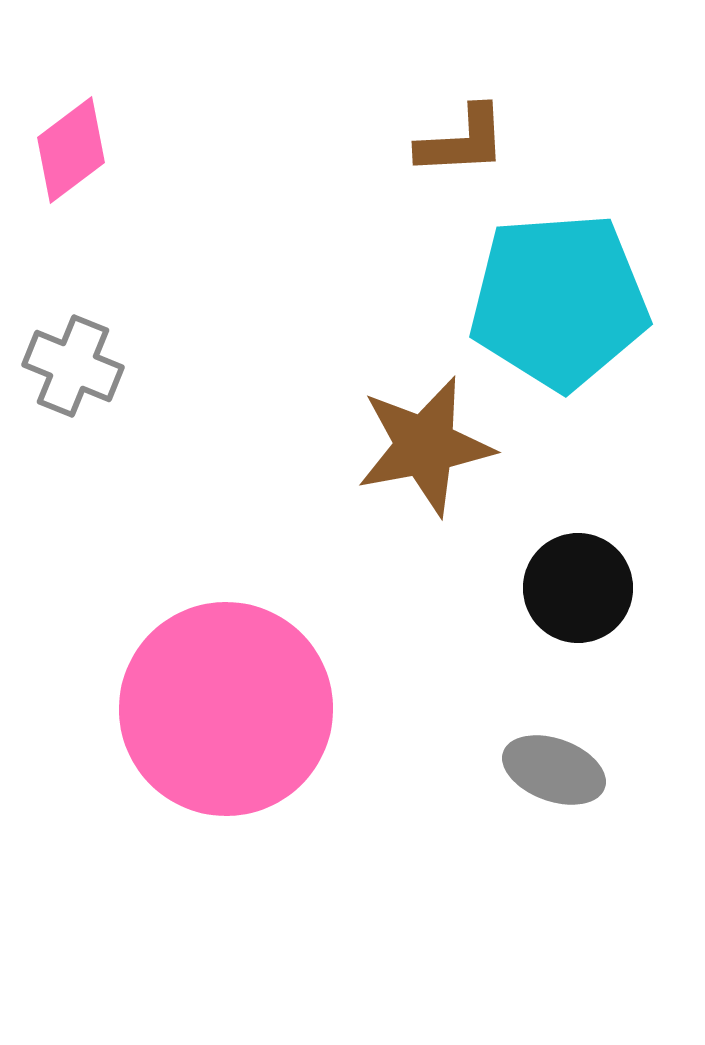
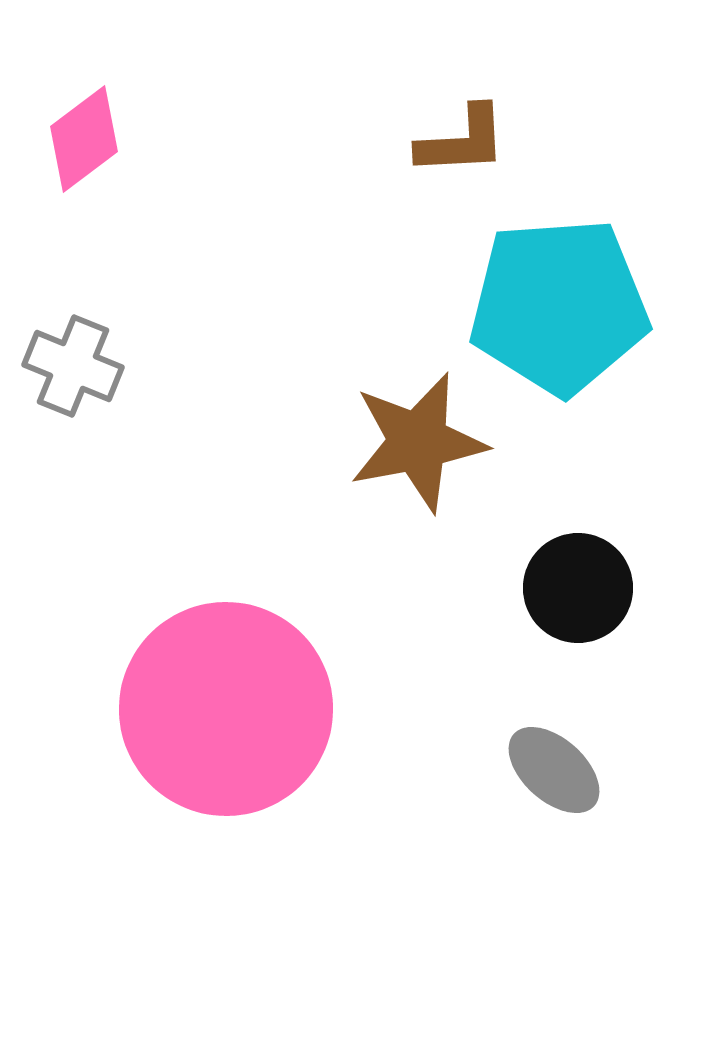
pink diamond: moved 13 px right, 11 px up
cyan pentagon: moved 5 px down
brown star: moved 7 px left, 4 px up
gray ellipse: rotated 22 degrees clockwise
